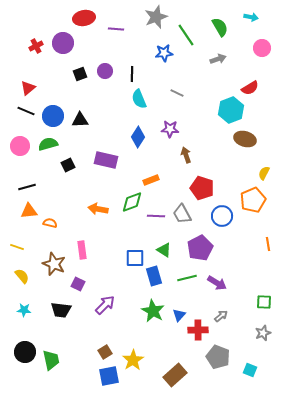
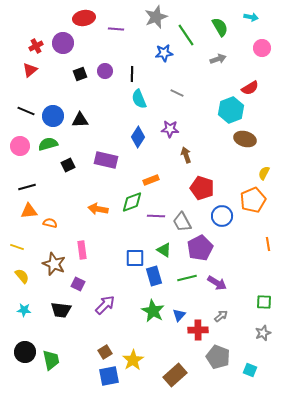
red triangle at (28, 88): moved 2 px right, 18 px up
gray trapezoid at (182, 214): moved 8 px down
